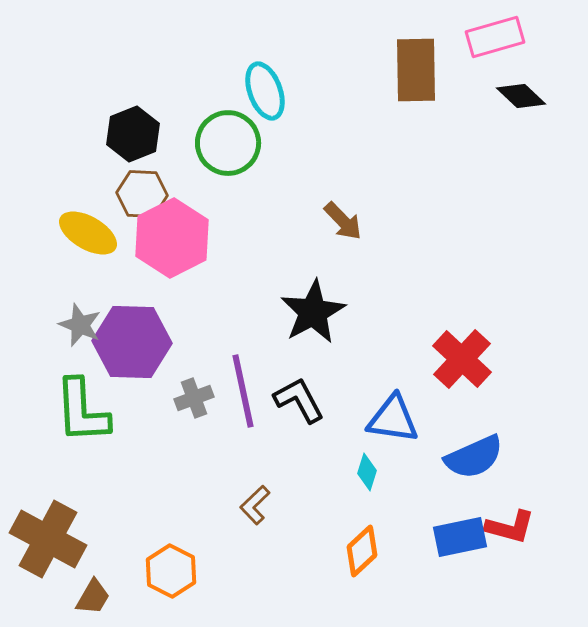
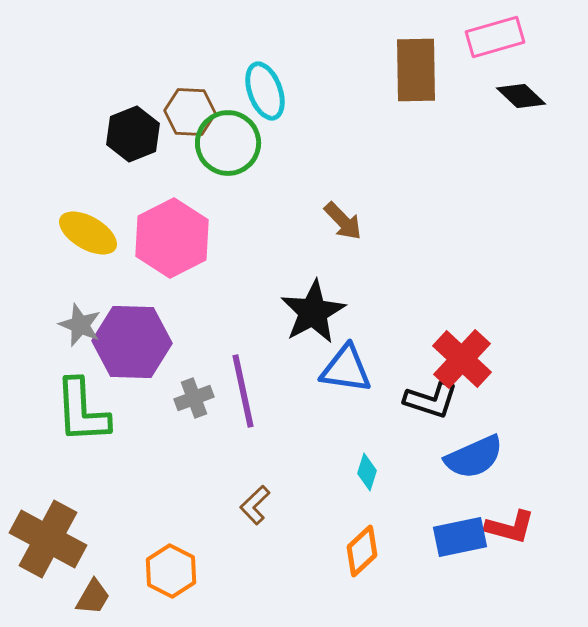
brown hexagon: moved 48 px right, 82 px up
black L-shape: moved 132 px right; rotated 136 degrees clockwise
blue triangle: moved 47 px left, 50 px up
